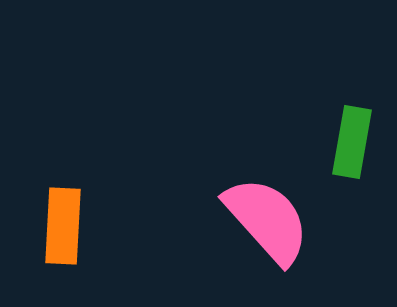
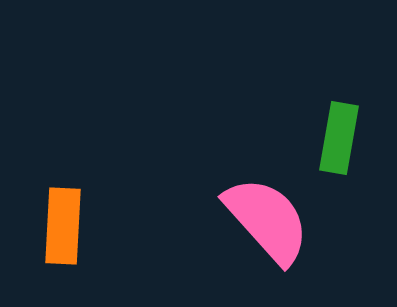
green rectangle: moved 13 px left, 4 px up
